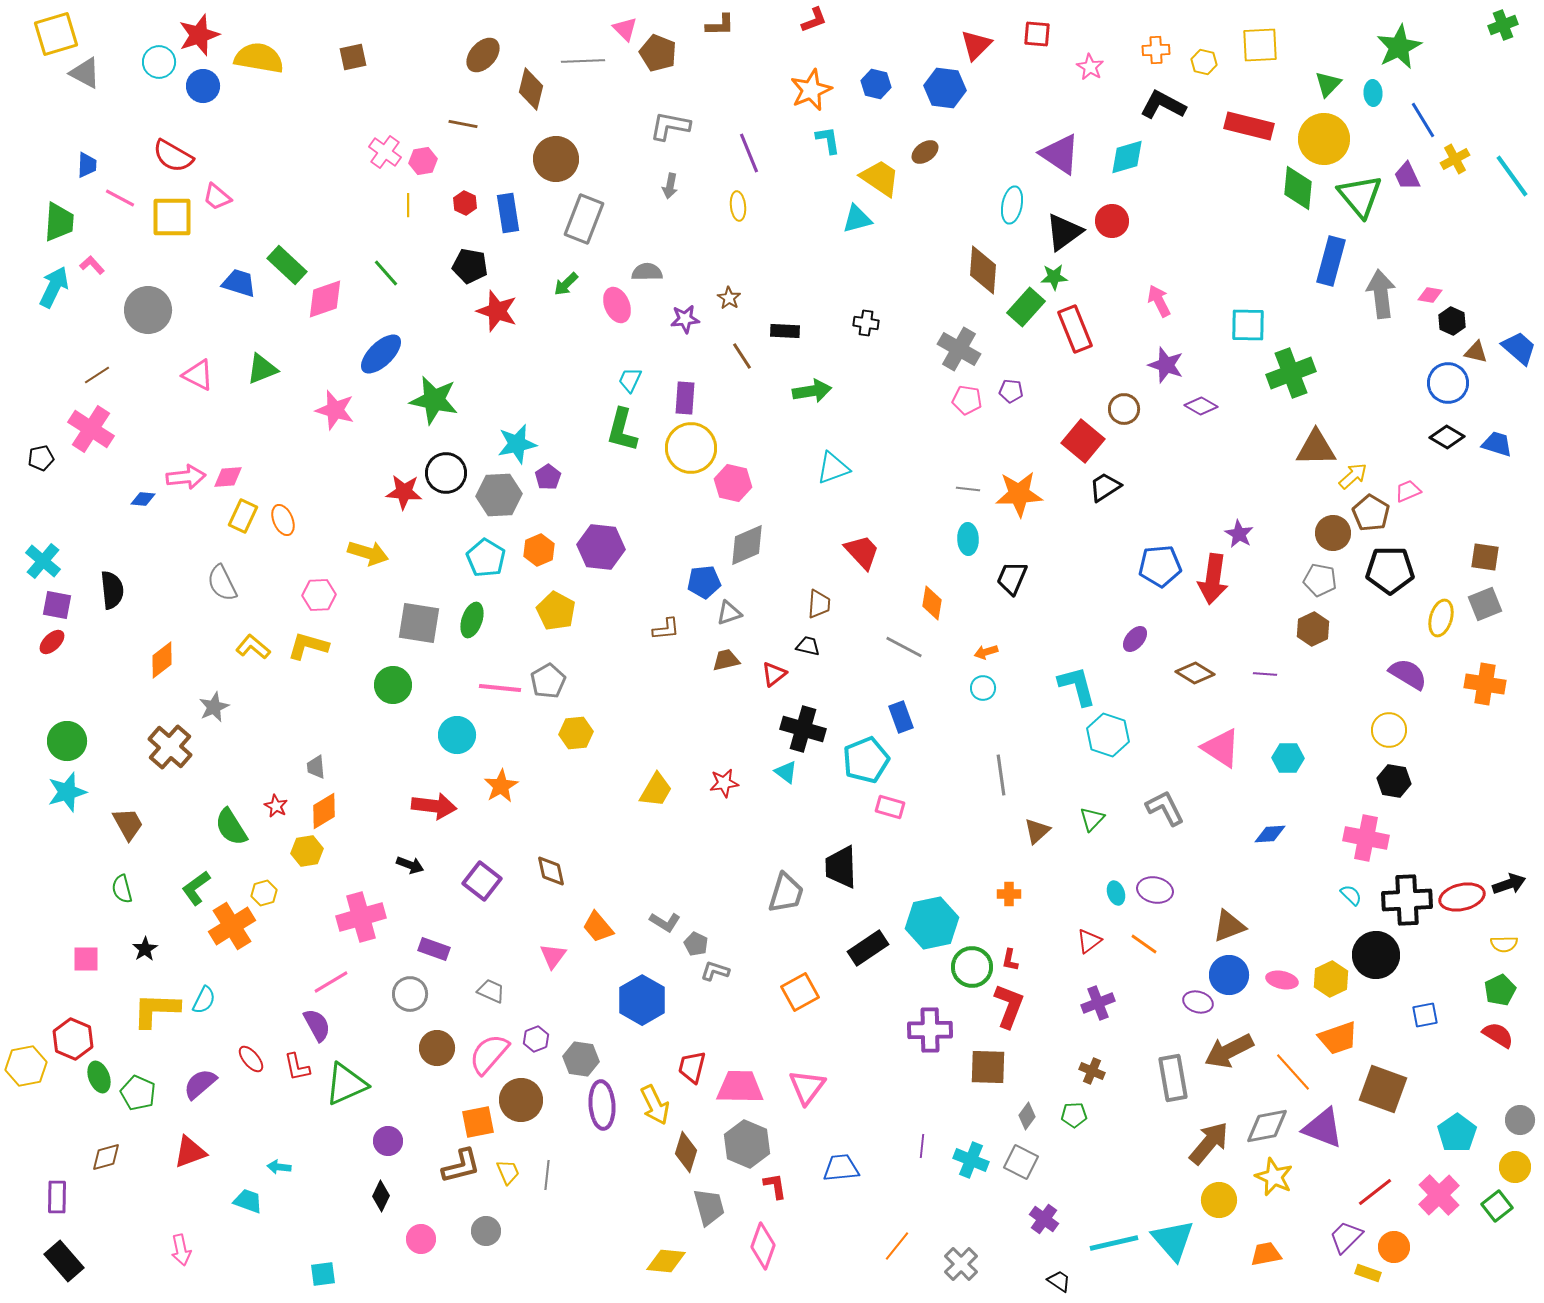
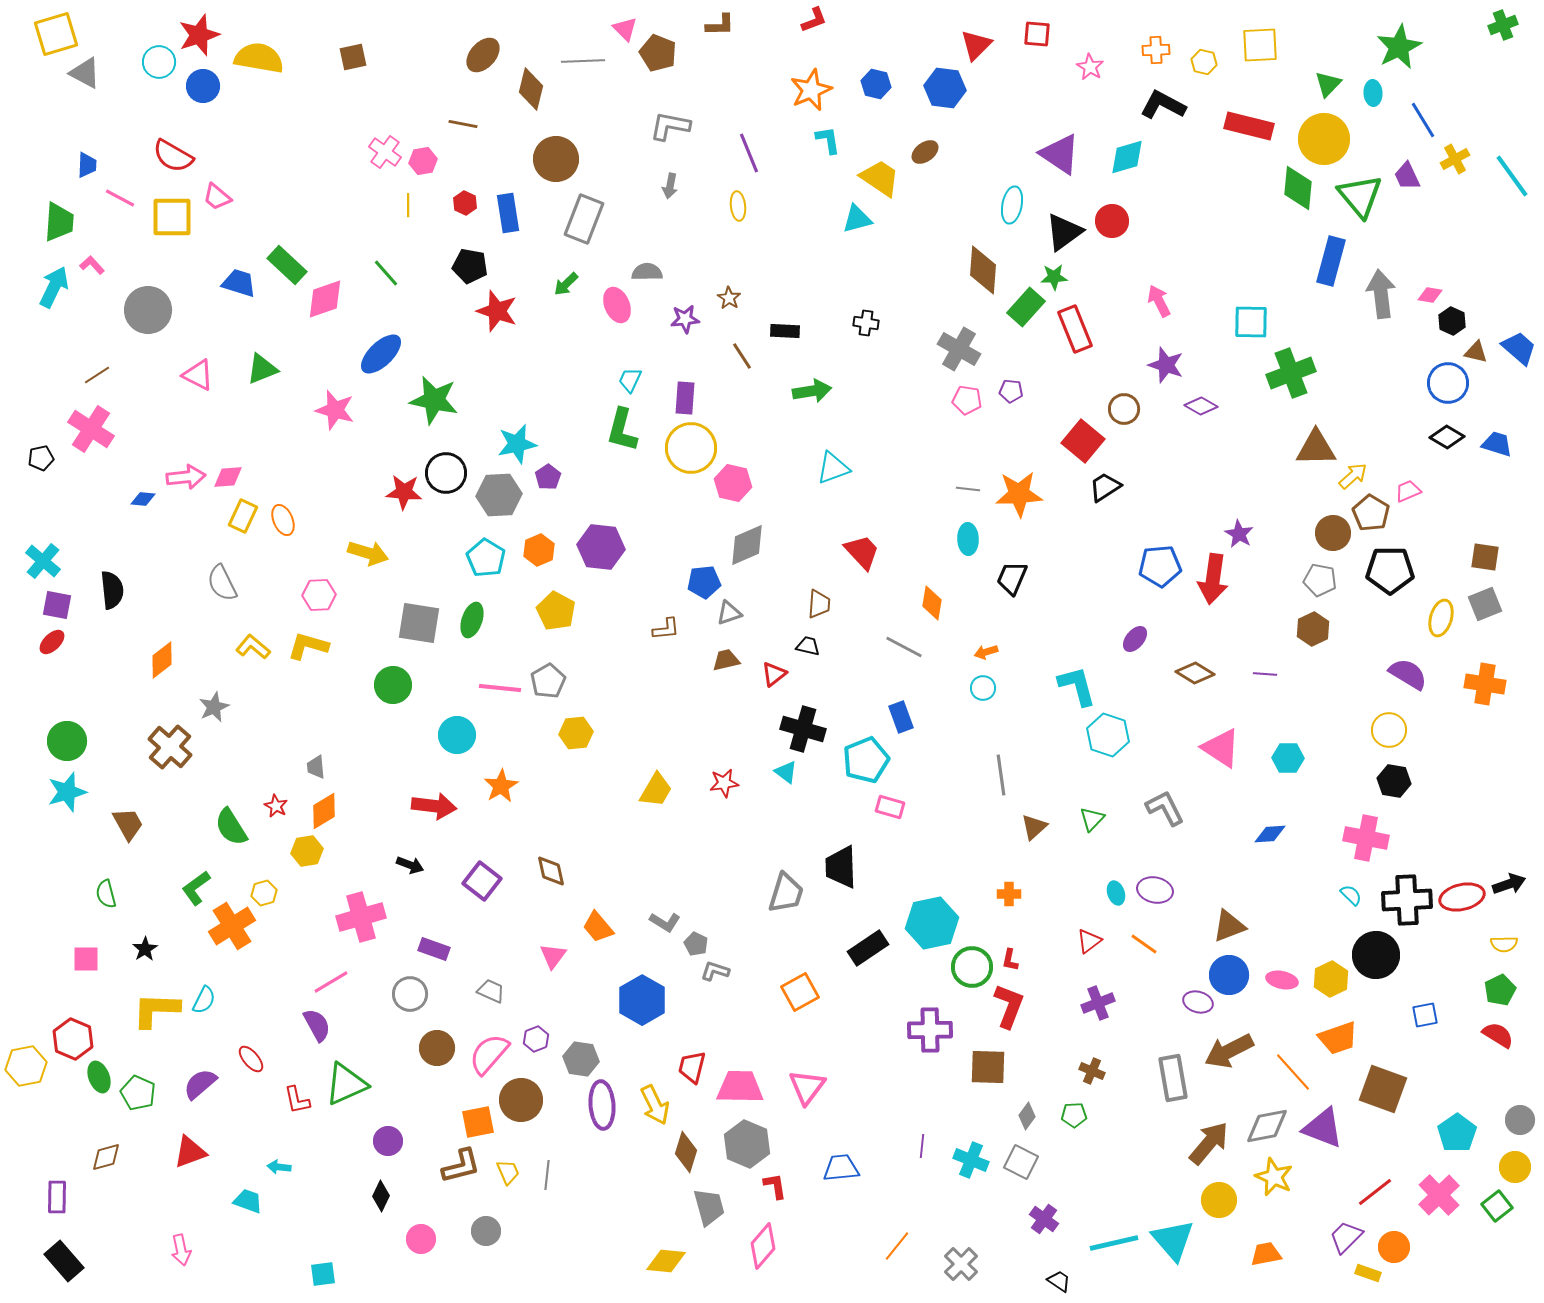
cyan square at (1248, 325): moved 3 px right, 3 px up
brown triangle at (1037, 831): moved 3 px left, 4 px up
green semicircle at (122, 889): moved 16 px left, 5 px down
red L-shape at (297, 1067): moved 33 px down
pink diamond at (763, 1246): rotated 21 degrees clockwise
